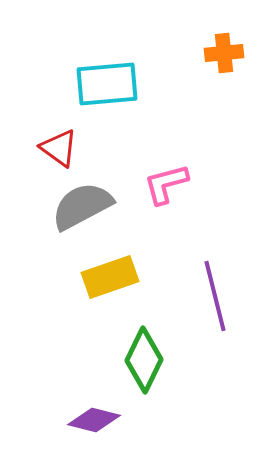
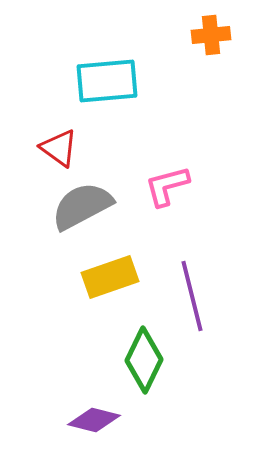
orange cross: moved 13 px left, 18 px up
cyan rectangle: moved 3 px up
pink L-shape: moved 1 px right, 2 px down
purple line: moved 23 px left
